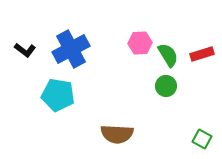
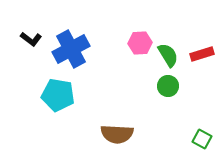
black L-shape: moved 6 px right, 11 px up
green circle: moved 2 px right
